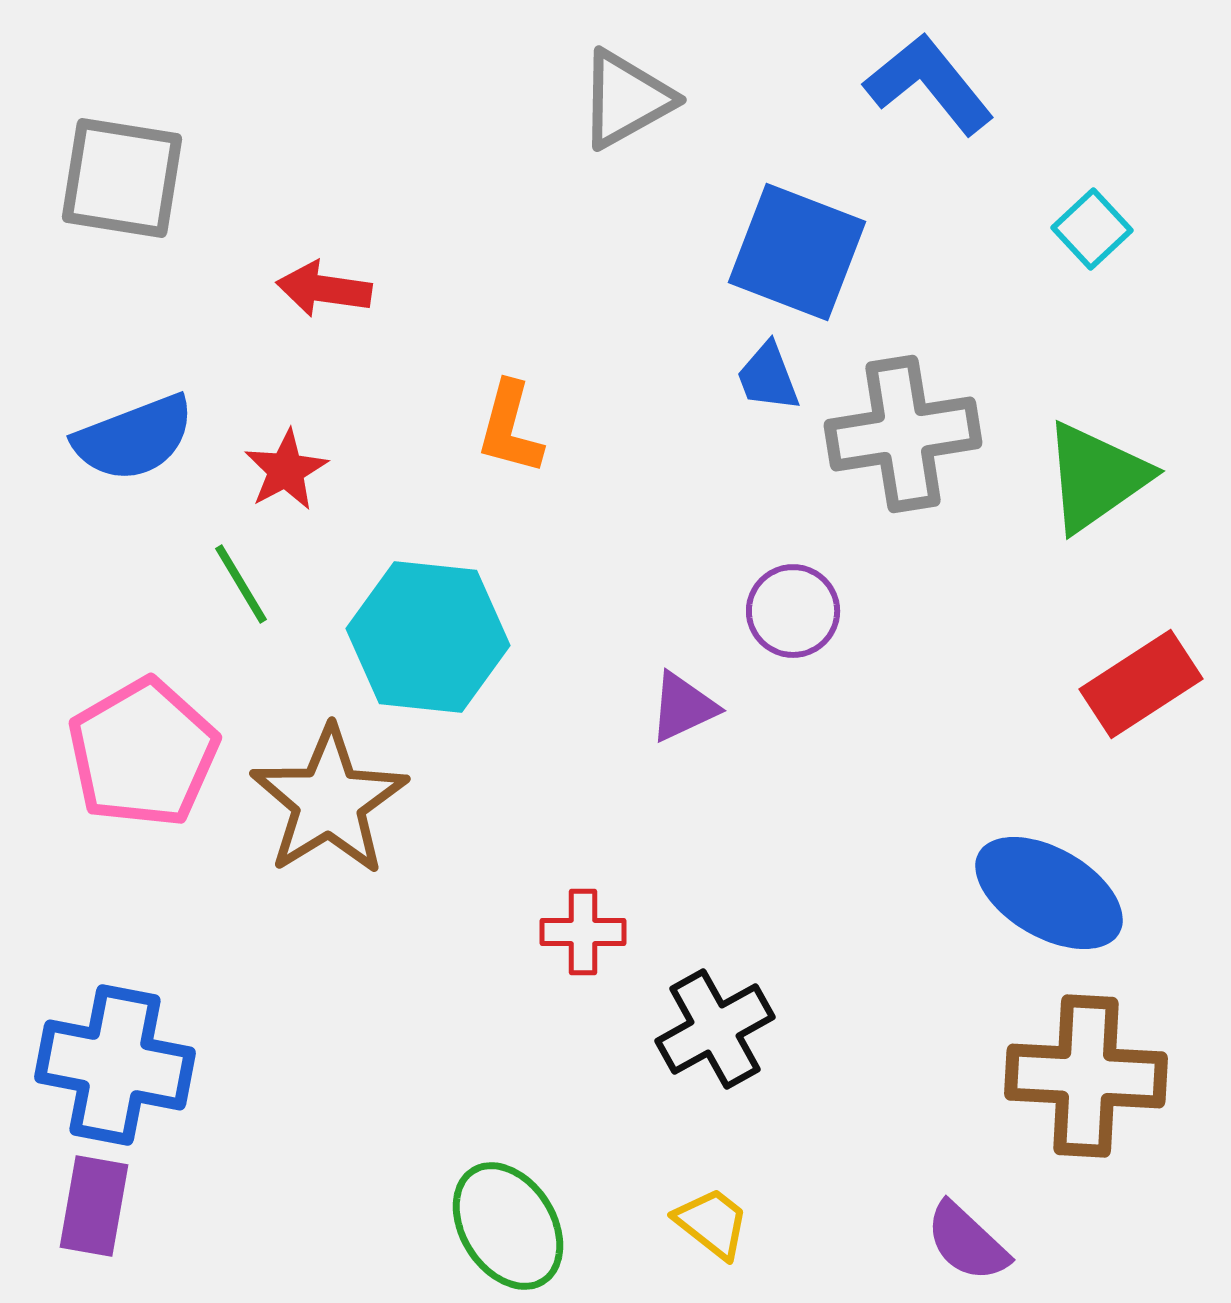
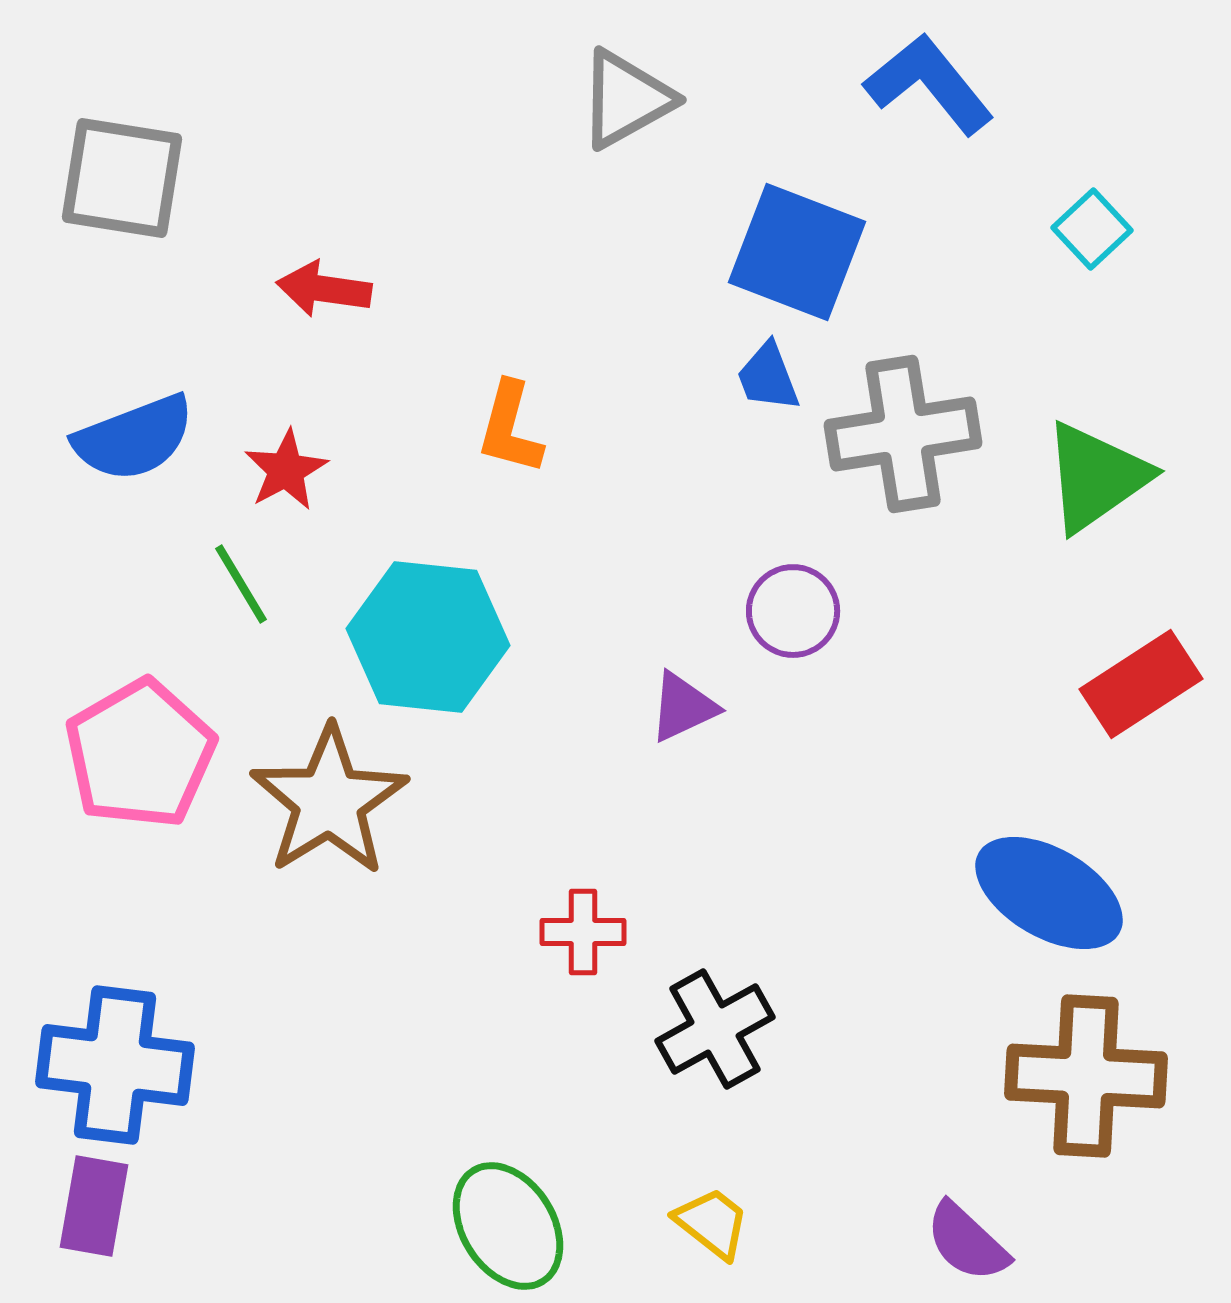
pink pentagon: moved 3 px left, 1 px down
blue cross: rotated 4 degrees counterclockwise
